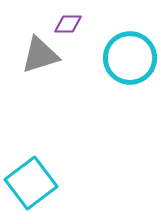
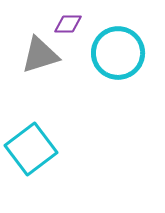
cyan circle: moved 12 px left, 5 px up
cyan square: moved 34 px up
